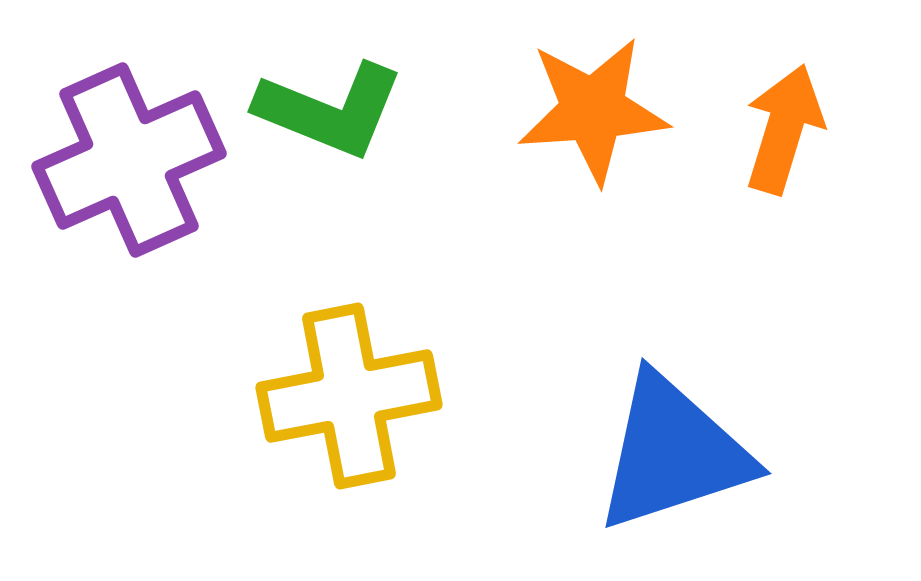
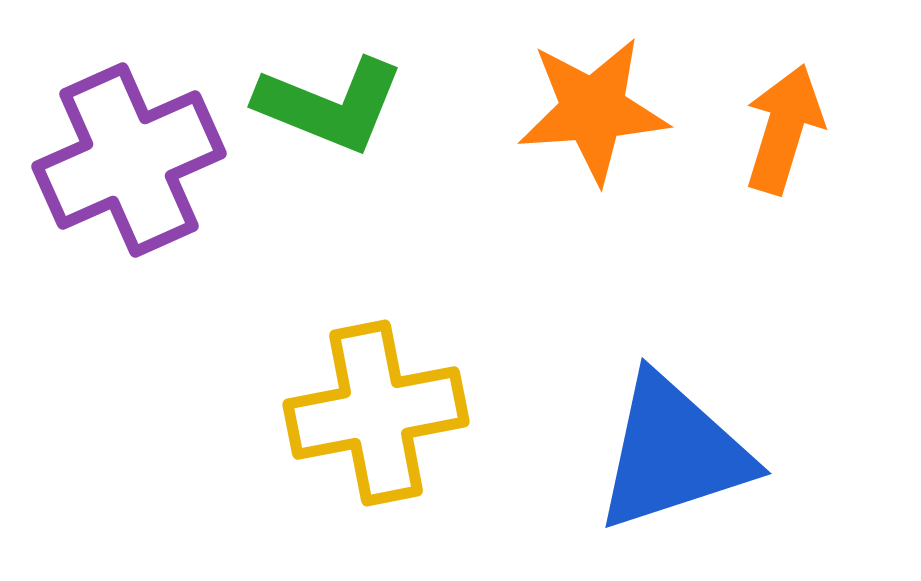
green L-shape: moved 5 px up
yellow cross: moved 27 px right, 17 px down
